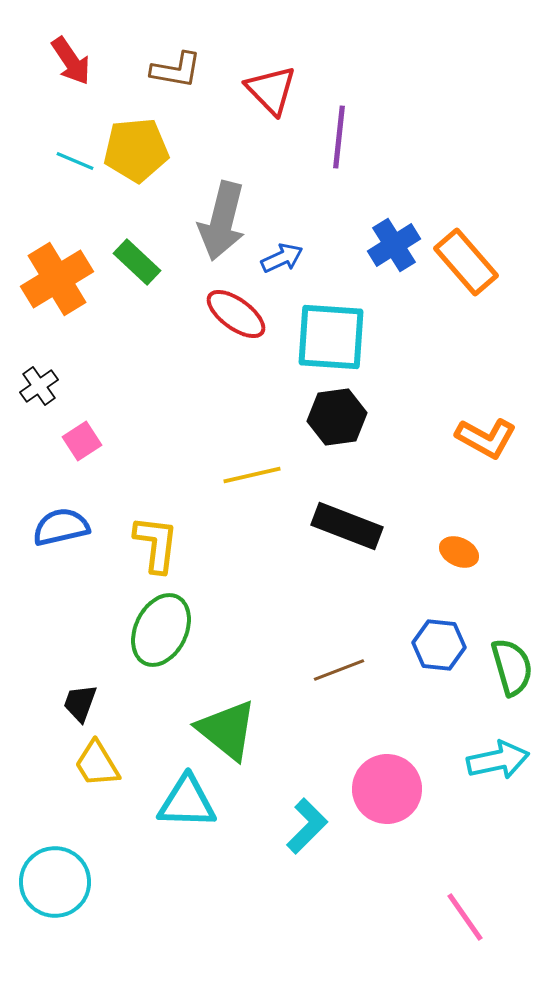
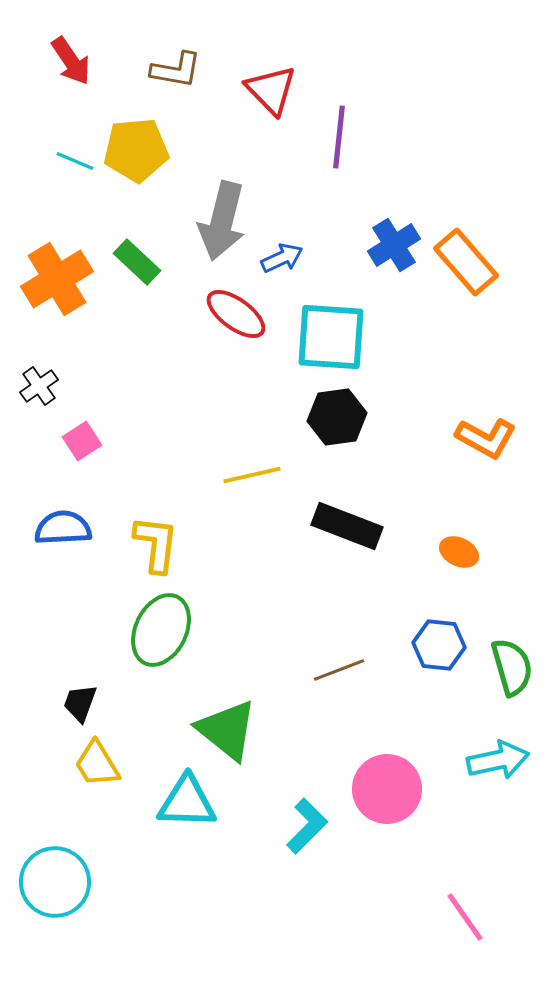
blue semicircle: moved 2 px right, 1 px down; rotated 10 degrees clockwise
